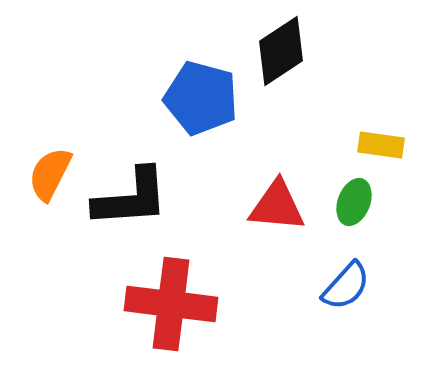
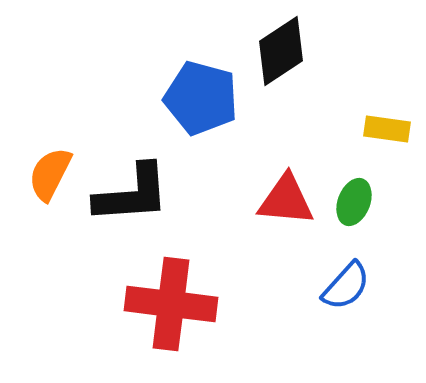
yellow rectangle: moved 6 px right, 16 px up
black L-shape: moved 1 px right, 4 px up
red triangle: moved 9 px right, 6 px up
